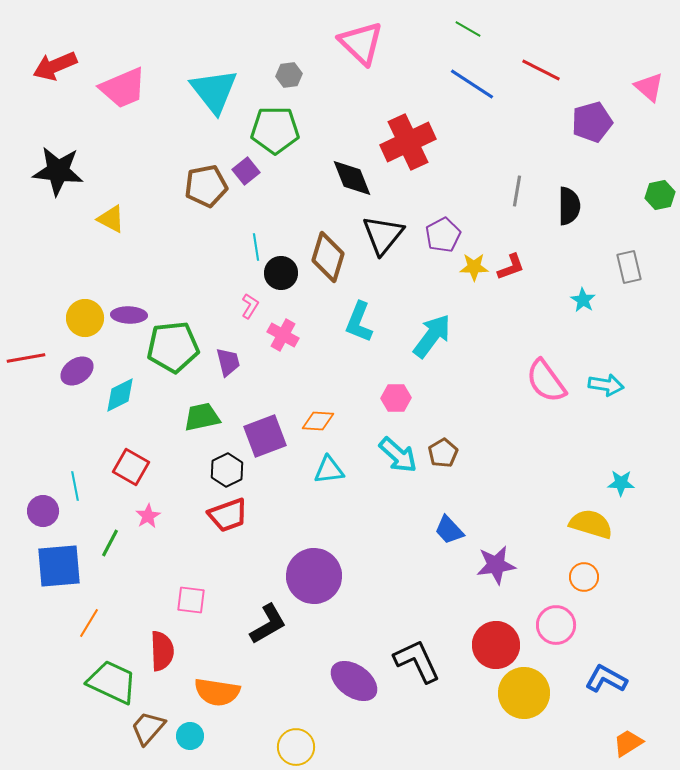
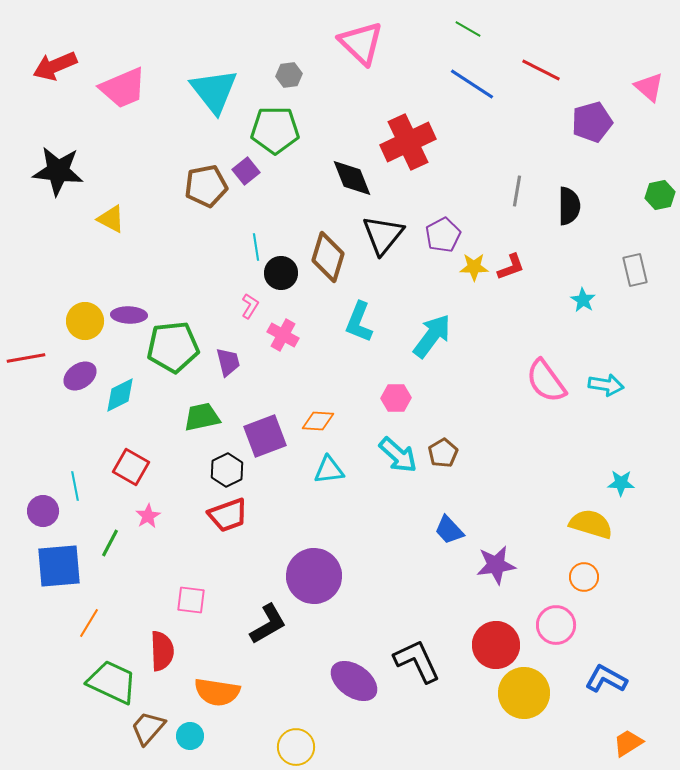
gray rectangle at (629, 267): moved 6 px right, 3 px down
yellow circle at (85, 318): moved 3 px down
purple ellipse at (77, 371): moved 3 px right, 5 px down
